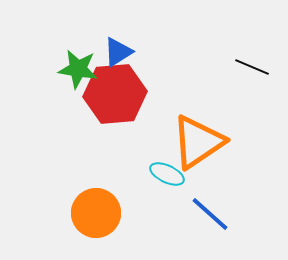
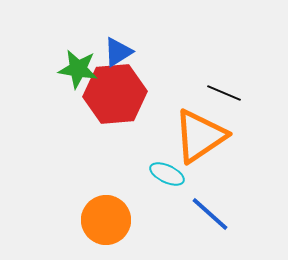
black line: moved 28 px left, 26 px down
orange triangle: moved 2 px right, 6 px up
orange circle: moved 10 px right, 7 px down
